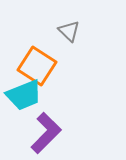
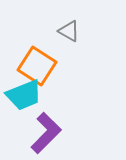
gray triangle: rotated 15 degrees counterclockwise
